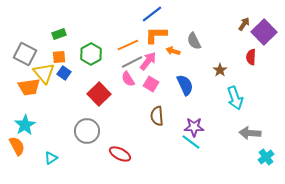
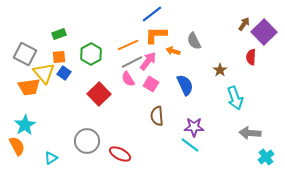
gray circle: moved 10 px down
cyan line: moved 1 px left, 3 px down
